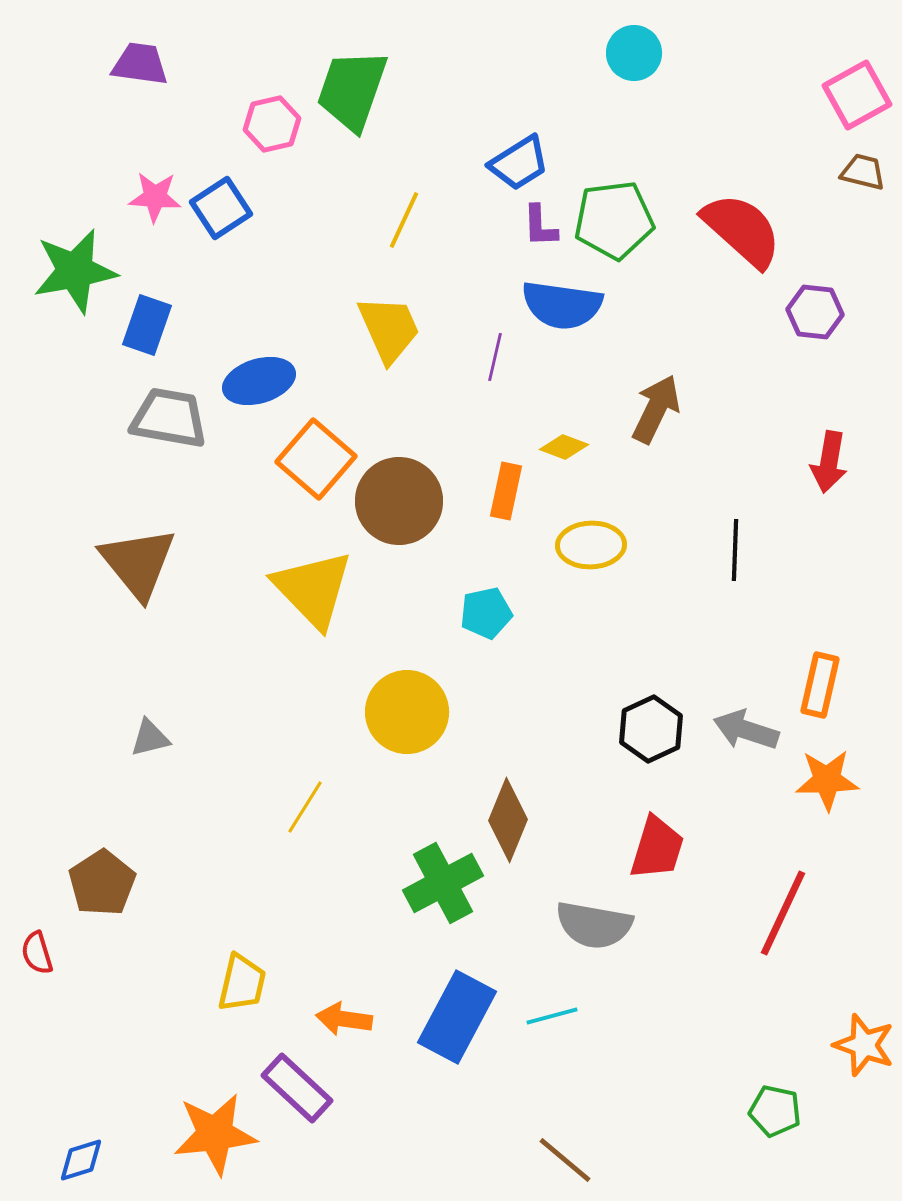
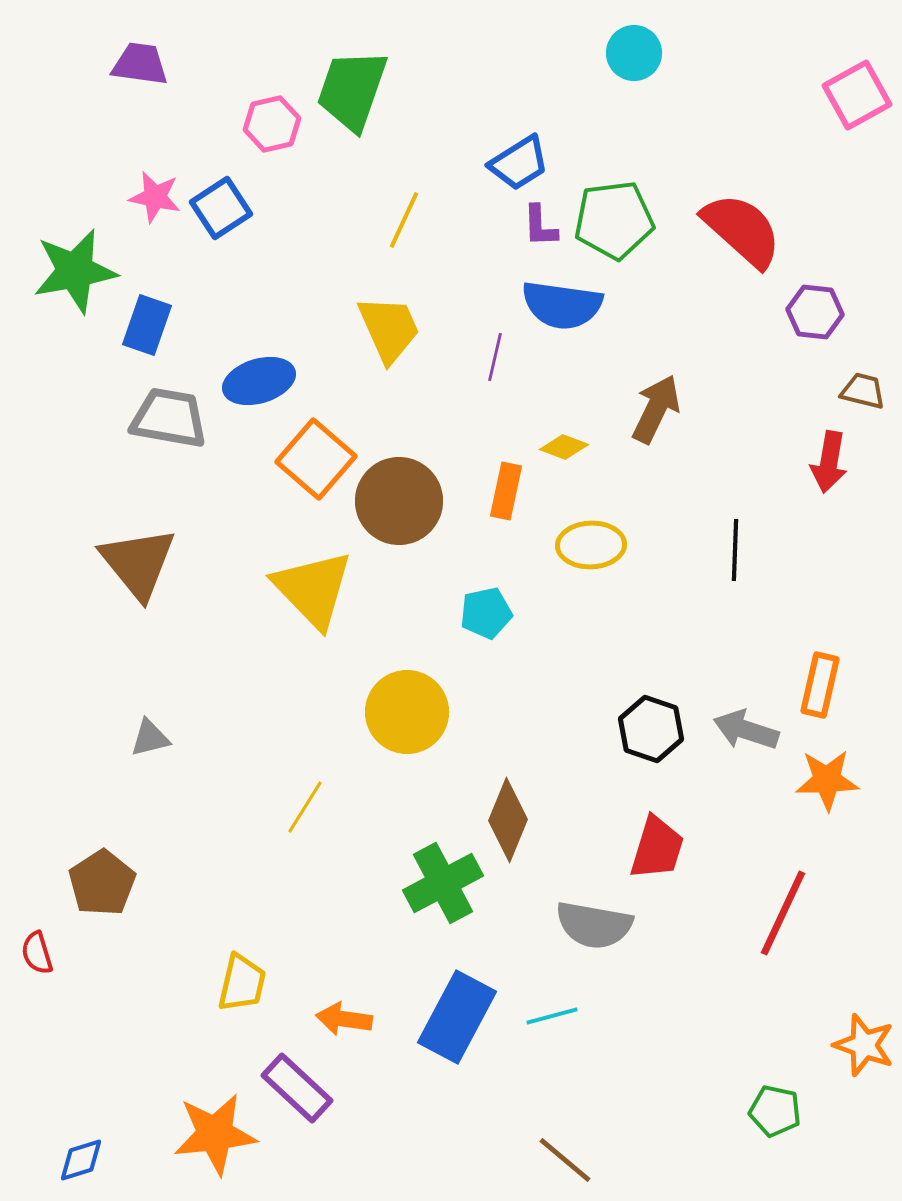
brown trapezoid at (863, 172): moved 219 px down
pink star at (155, 197): rotated 8 degrees clockwise
black hexagon at (651, 729): rotated 16 degrees counterclockwise
